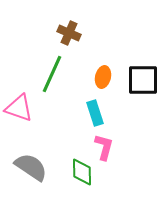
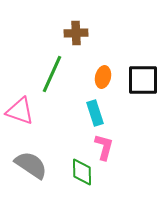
brown cross: moved 7 px right; rotated 25 degrees counterclockwise
pink triangle: moved 1 px right, 3 px down
gray semicircle: moved 2 px up
